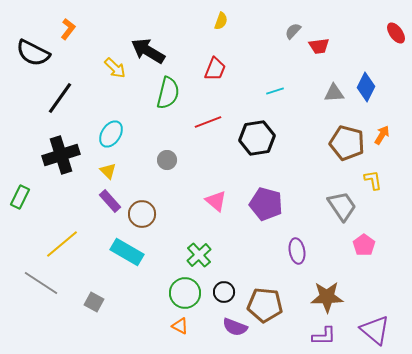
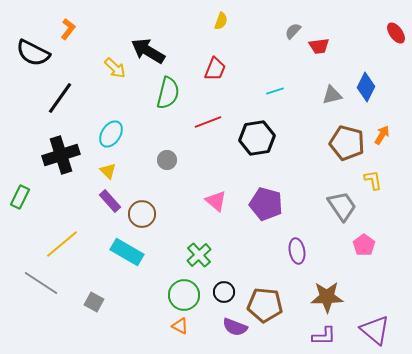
gray triangle at (334, 93): moved 2 px left, 2 px down; rotated 10 degrees counterclockwise
green circle at (185, 293): moved 1 px left, 2 px down
